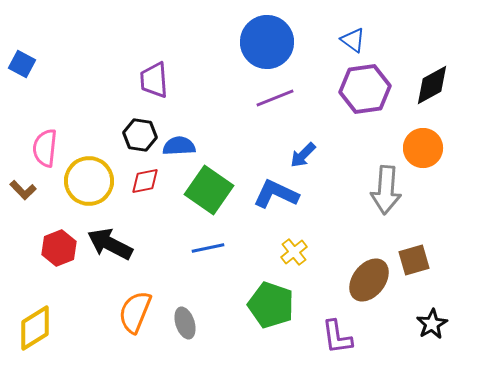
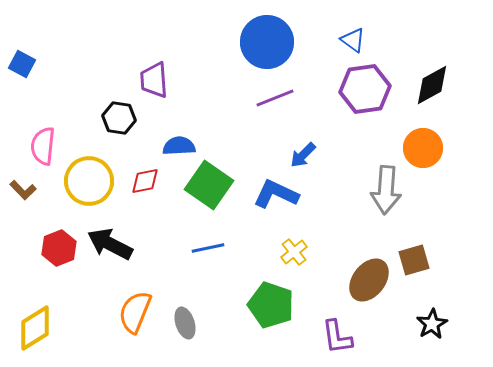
black hexagon: moved 21 px left, 17 px up
pink semicircle: moved 2 px left, 2 px up
green square: moved 5 px up
